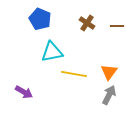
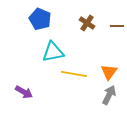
cyan triangle: moved 1 px right
